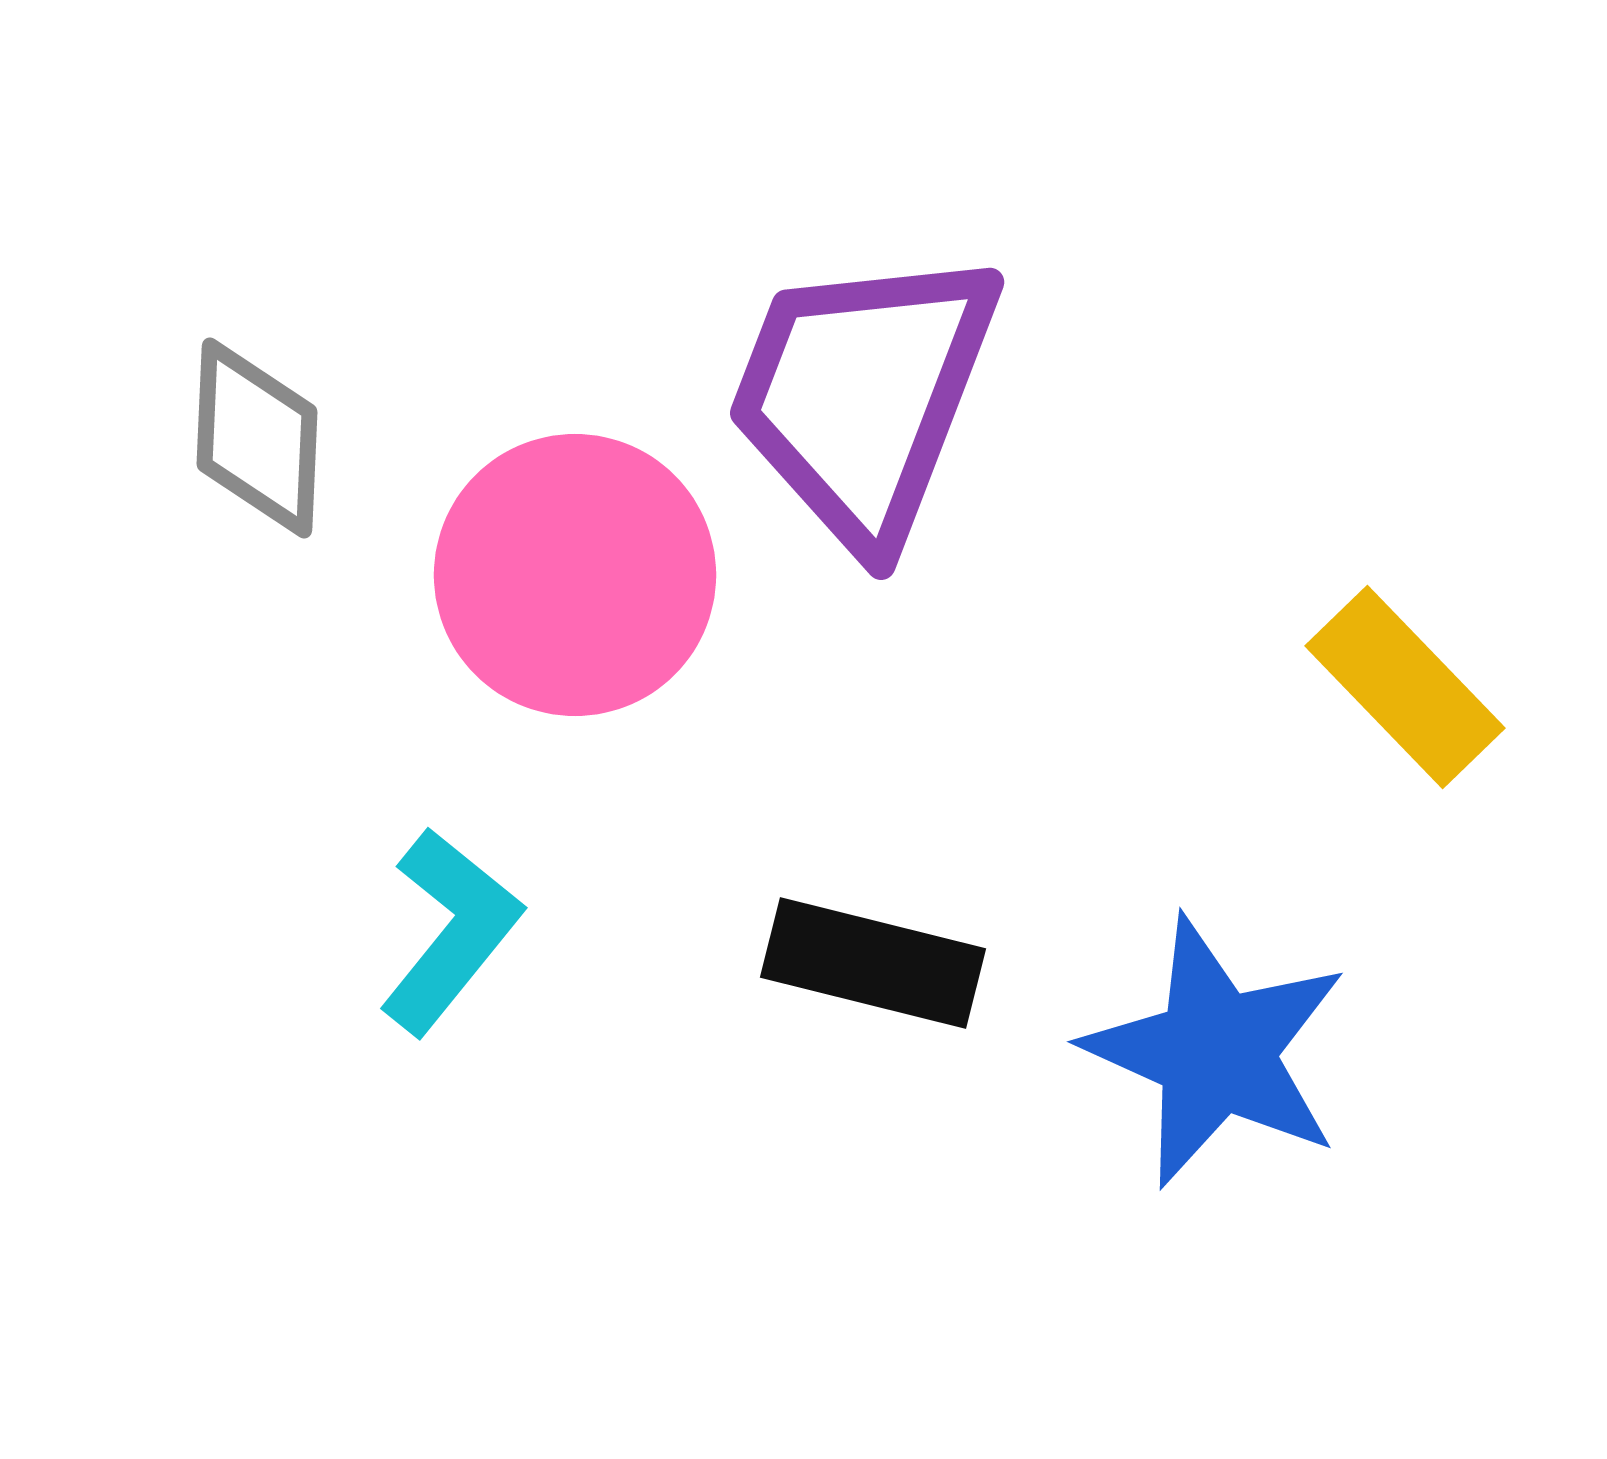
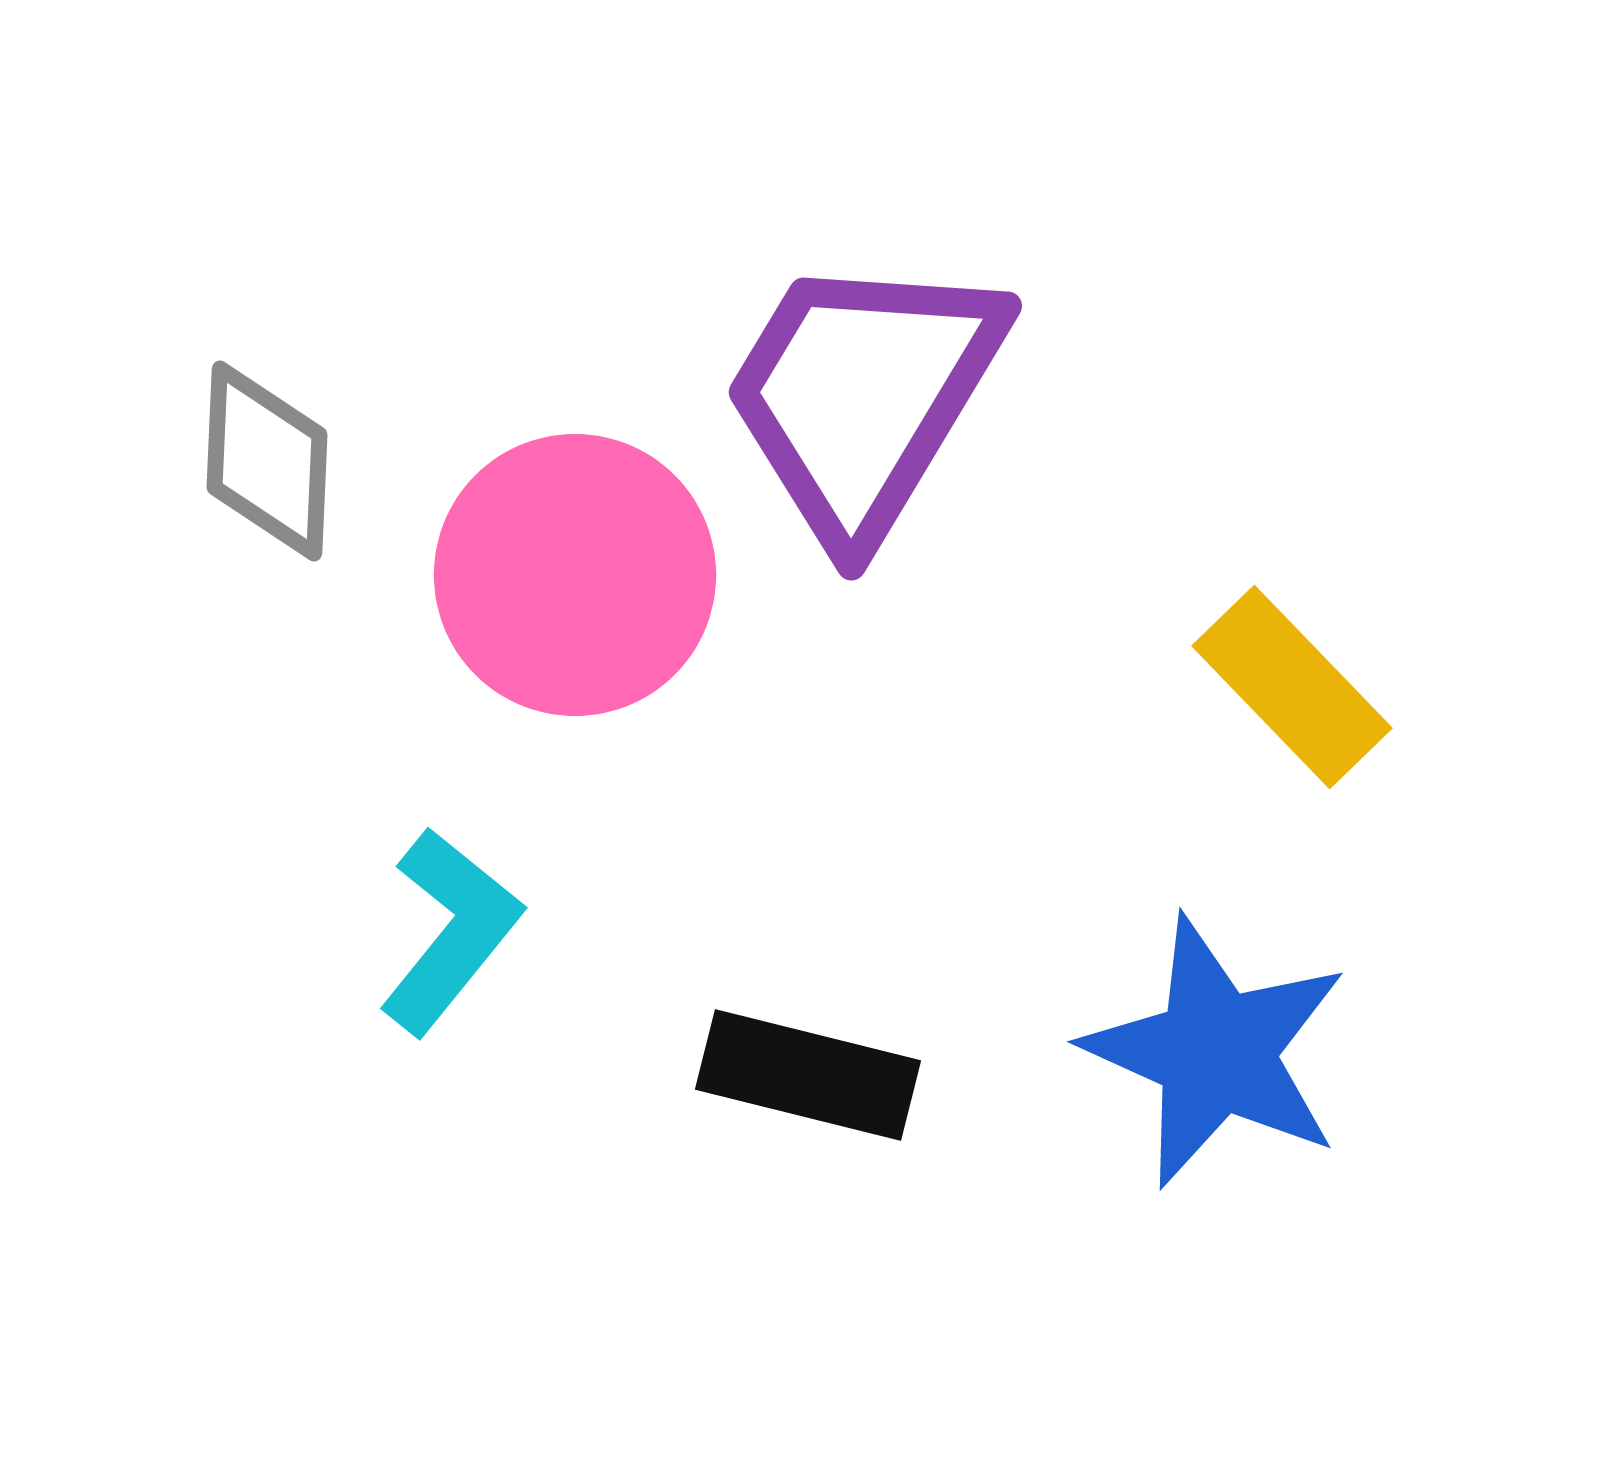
purple trapezoid: rotated 10 degrees clockwise
gray diamond: moved 10 px right, 23 px down
yellow rectangle: moved 113 px left
black rectangle: moved 65 px left, 112 px down
